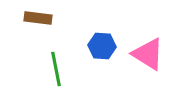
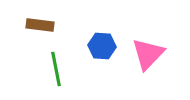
brown rectangle: moved 2 px right, 7 px down
pink triangle: rotated 42 degrees clockwise
